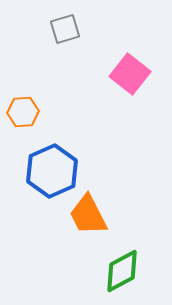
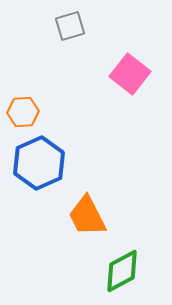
gray square: moved 5 px right, 3 px up
blue hexagon: moved 13 px left, 8 px up
orange trapezoid: moved 1 px left, 1 px down
